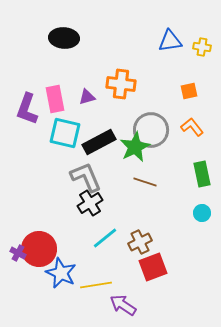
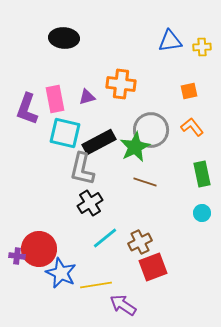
yellow cross: rotated 12 degrees counterclockwise
gray L-shape: moved 4 px left, 8 px up; rotated 144 degrees counterclockwise
purple cross: moved 1 px left, 3 px down; rotated 21 degrees counterclockwise
